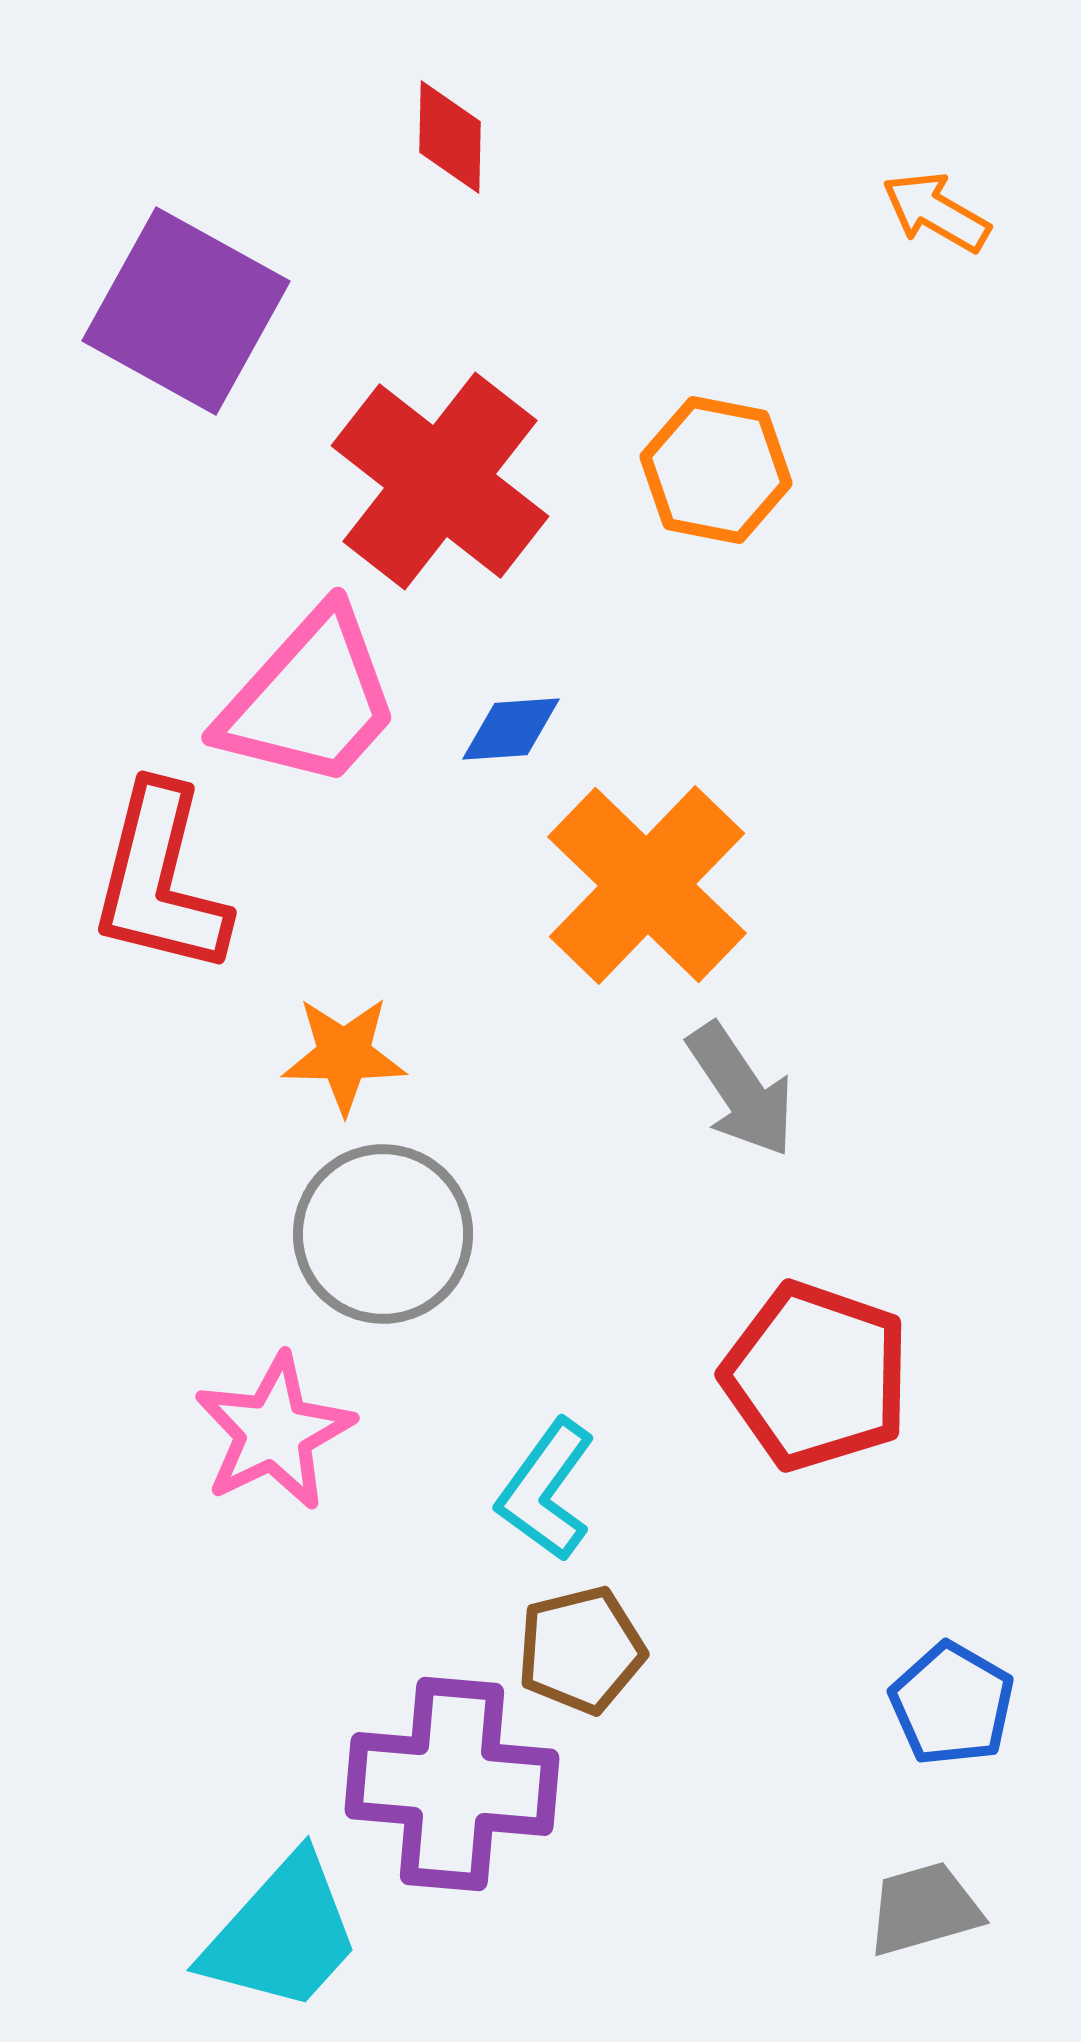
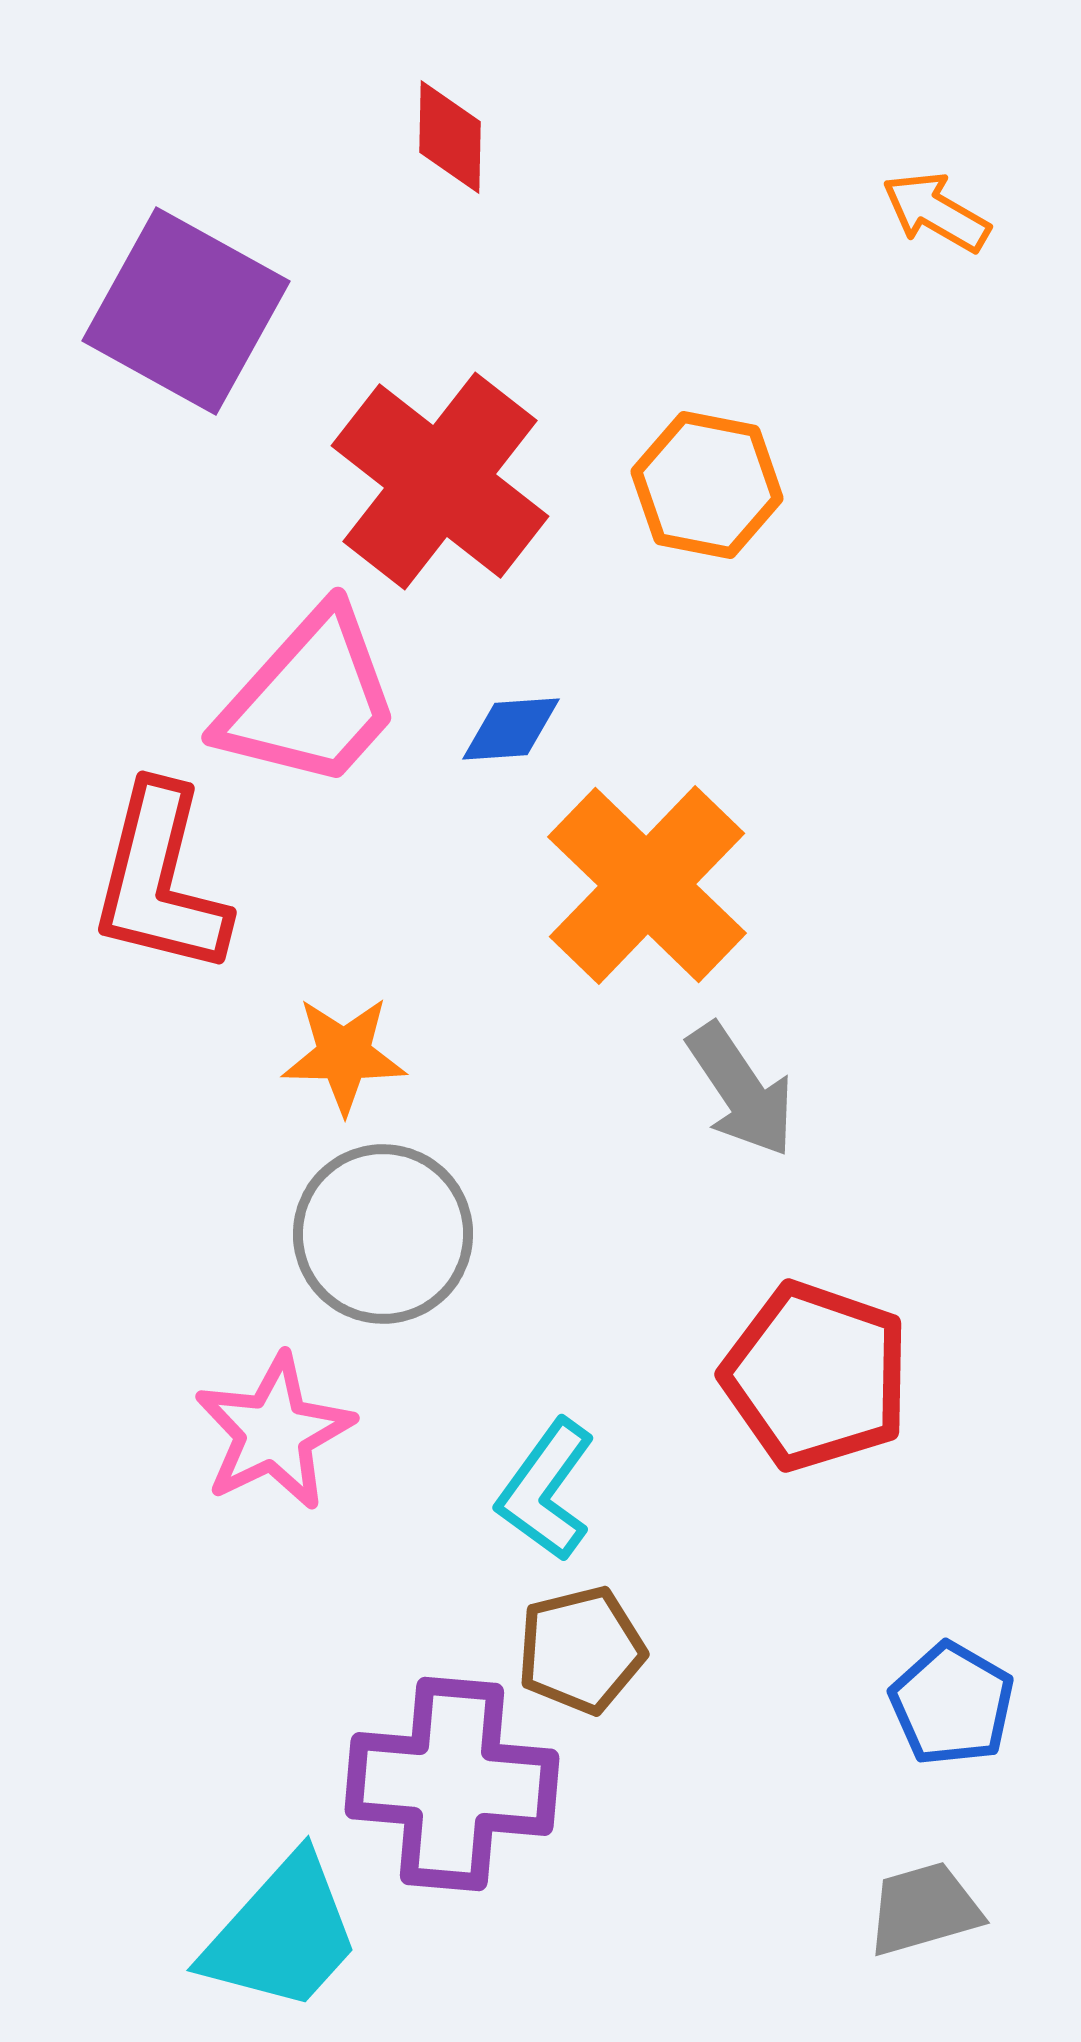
orange hexagon: moved 9 px left, 15 px down
